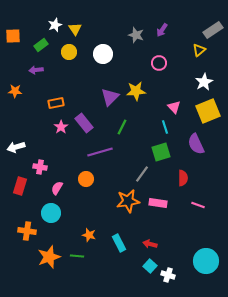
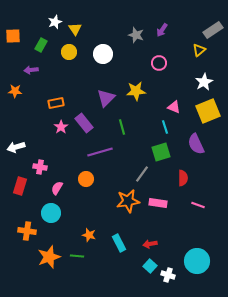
white star at (55, 25): moved 3 px up
green rectangle at (41, 45): rotated 24 degrees counterclockwise
purple arrow at (36, 70): moved 5 px left
purple triangle at (110, 97): moved 4 px left, 1 px down
pink triangle at (174, 107): rotated 24 degrees counterclockwise
green line at (122, 127): rotated 42 degrees counterclockwise
red arrow at (150, 244): rotated 24 degrees counterclockwise
cyan circle at (206, 261): moved 9 px left
